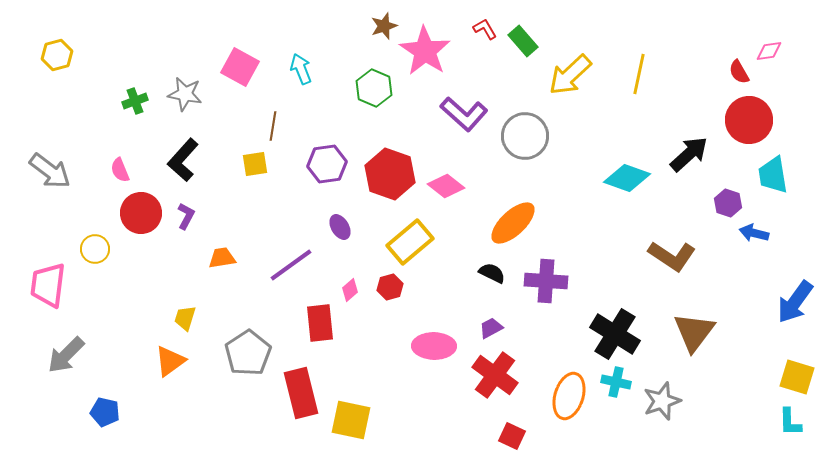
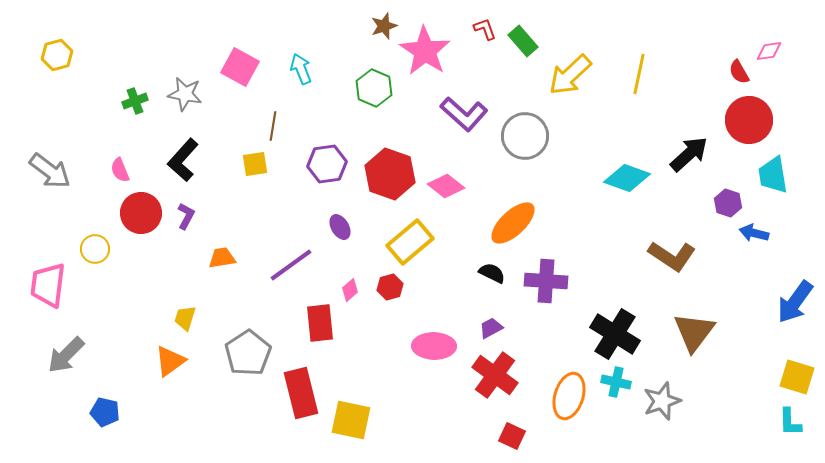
red L-shape at (485, 29): rotated 10 degrees clockwise
